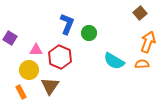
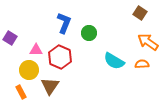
brown square: rotated 16 degrees counterclockwise
blue L-shape: moved 3 px left, 1 px up
orange arrow: rotated 75 degrees counterclockwise
